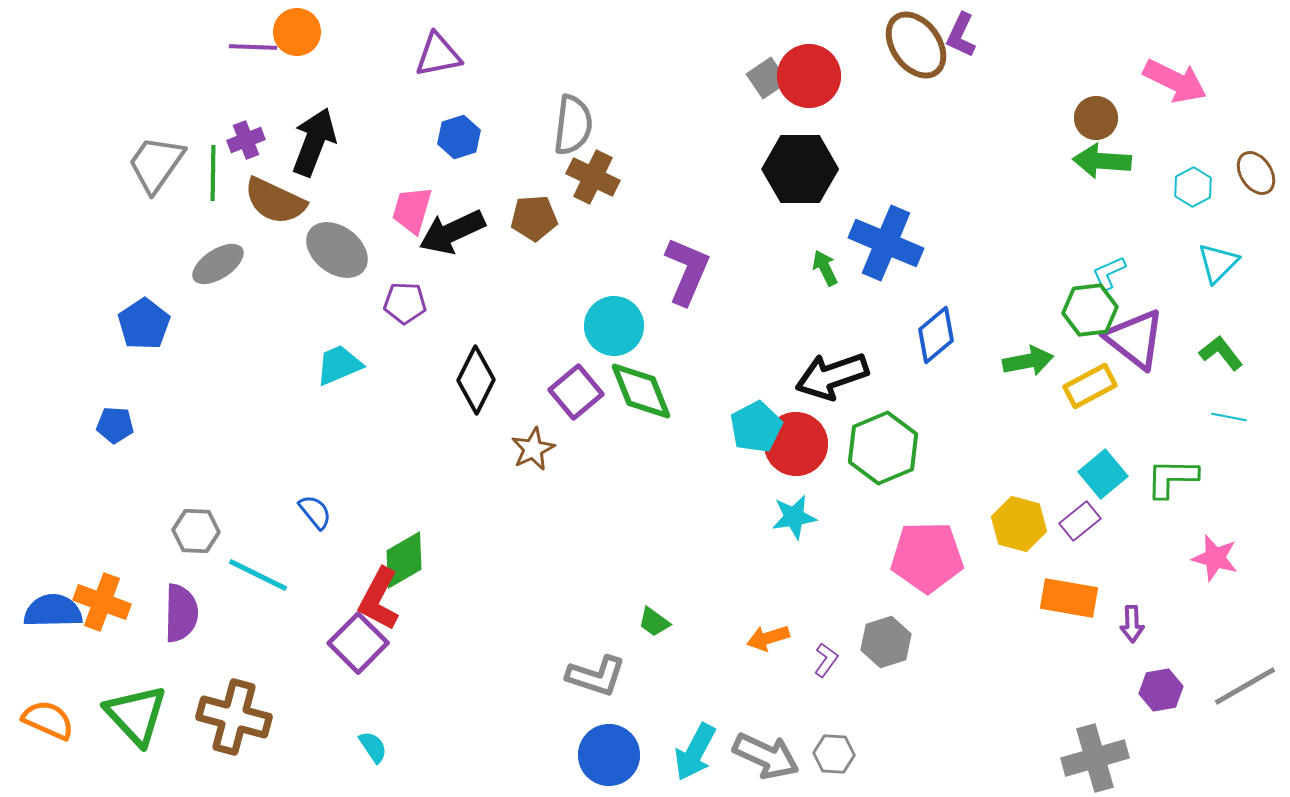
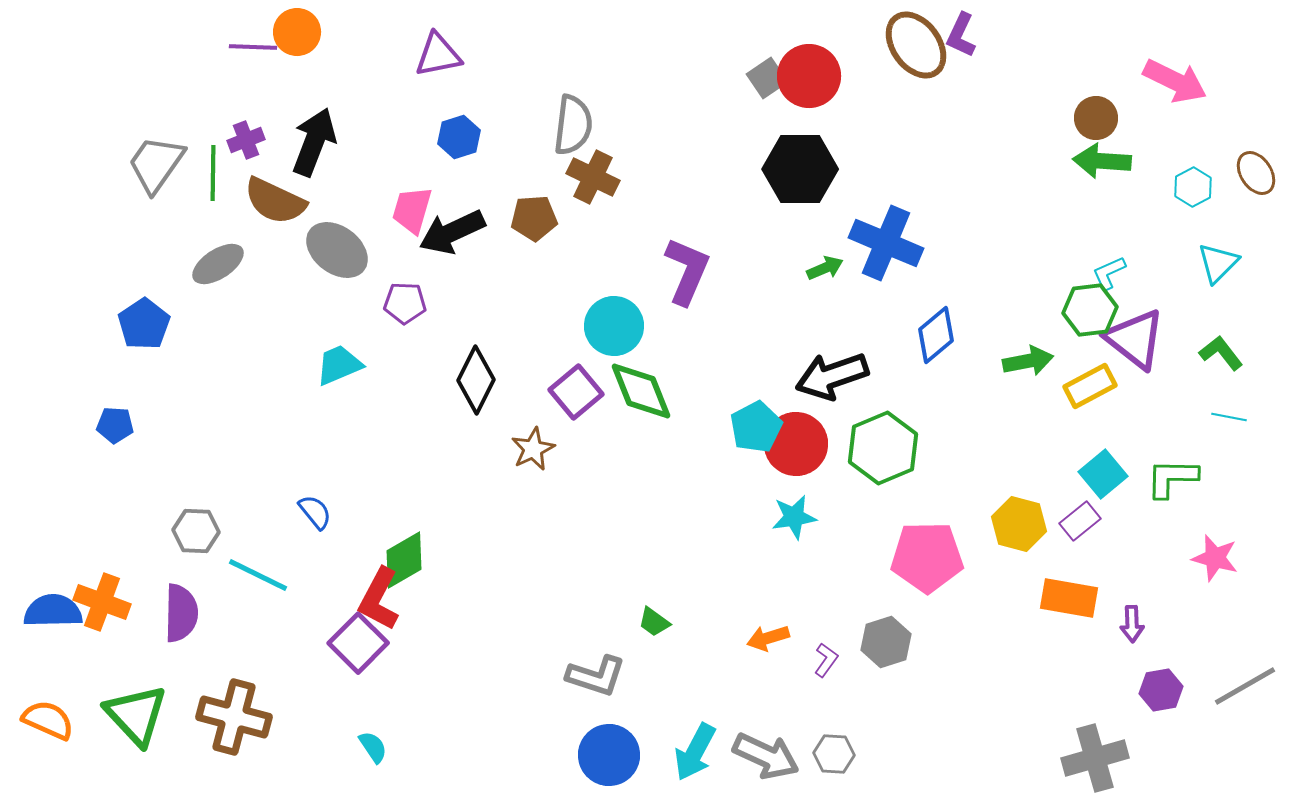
green arrow at (825, 268): rotated 93 degrees clockwise
